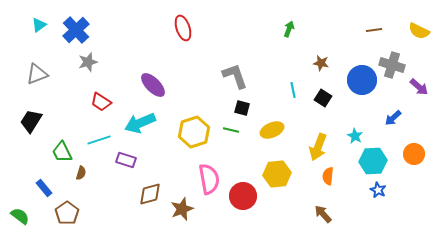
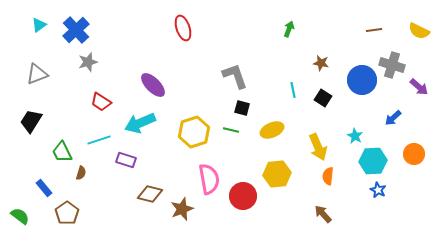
yellow arrow at (318, 147): rotated 44 degrees counterclockwise
brown diamond at (150, 194): rotated 30 degrees clockwise
